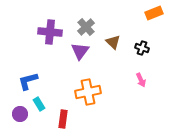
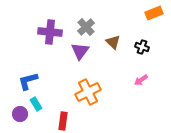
black cross: moved 1 px up
pink arrow: rotated 80 degrees clockwise
orange cross: rotated 15 degrees counterclockwise
cyan rectangle: moved 3 px left
red rectangle: moved 2 px down
